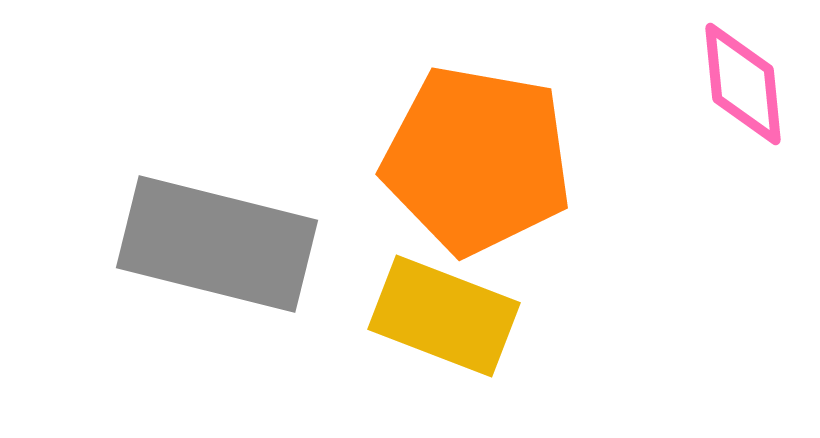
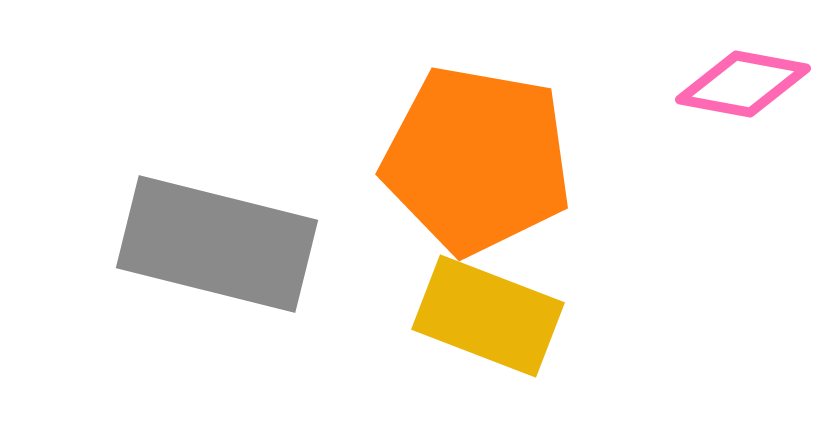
pink diamond: rotated 74 degrees counterclockwise
yellow rectangle: moved 44 px right
